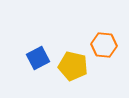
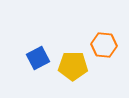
yellow pentagon: rotated 12 degrees counterclockwise
